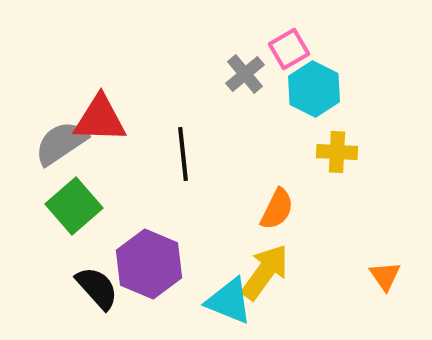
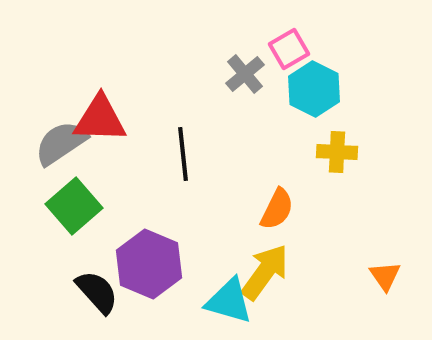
black semicircle: moved 4 px down
cyan triangle: rotated 6 degrees counterclockwise
